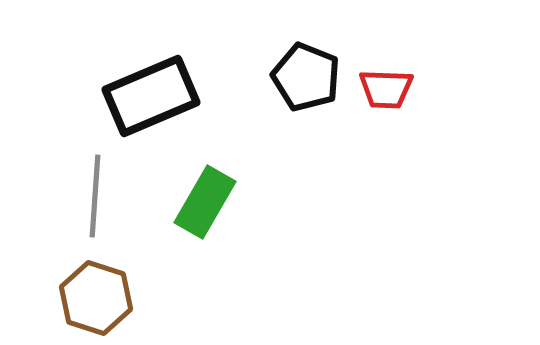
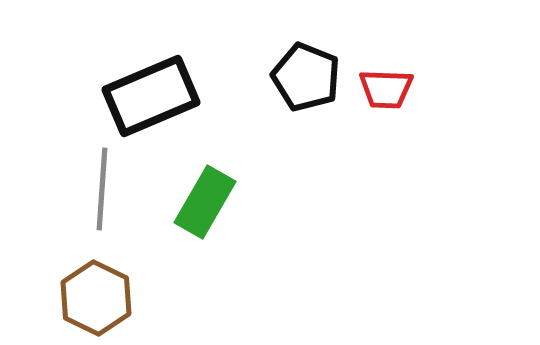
gray line: moved 7 px right, 7 px up
brown hexagon: rotated 8 degrees clockwise
